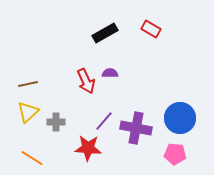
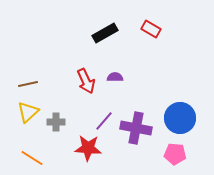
purple semicircle: moved 5 px right, 4 px down
